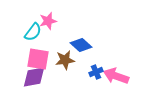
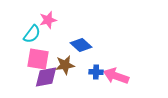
pink star: moved 1 px up
cyan semicircle: moved 1 px left, 2 px down
brown star: moved 5 px down
blue cross: rotated 24 degrees clockwise
purple diamond: moved 12 px right
